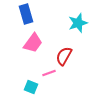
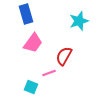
cyan star: moved 1 px right, 2 px up
